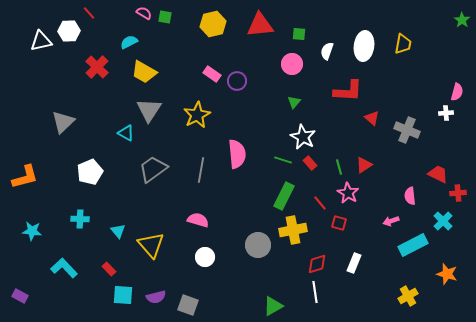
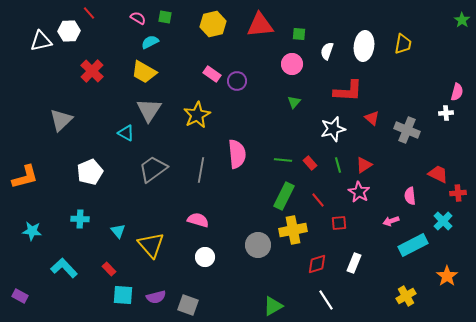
pink semicircle at (144, 13): moved 6 px left, 5 px down
cyan semicircle at (129, 42): moved 21 px right
red cross at (97, 67): moved 5 px left, 4 px down
gray triangle at (63, 122): moved 2 px left, 2 px up
white star at (303, 137): moved 30 px right, 8 px up; rotated 30 degrees clockwise
green line at (283, 160): rotated 12 degrees counterclockwise
green line at (339, 167): moved 1 px left, 2 px up
pink star at (348, 193): moved 11 px right, 1 px up
red line at (320, 203): moved 2 px left, 3 px up
red square at (339, 223): rotated 21 degrees counterclockwise
orange star at (447, 274): moved 2 px down; rotated 20 degrees clockwise
white line at (315, 292): moved 11 px right, 8 px down; rotated 25 degrees counterclockwise
yellow cross at (408, 296): moved 2 px left
